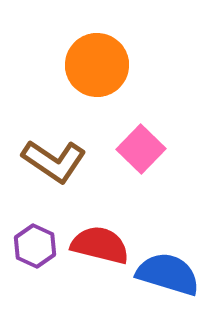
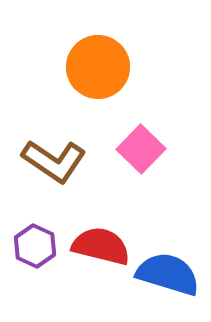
orange circle: moved 1 px right, 2 px down
red semicircle: moved 1 px right, 1 px down
